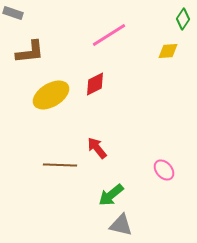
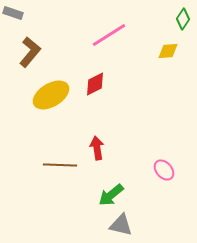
brown L-shape: rotated 44 degrees counterclockwise
red arrow: rotated 30 degrees clockwise
